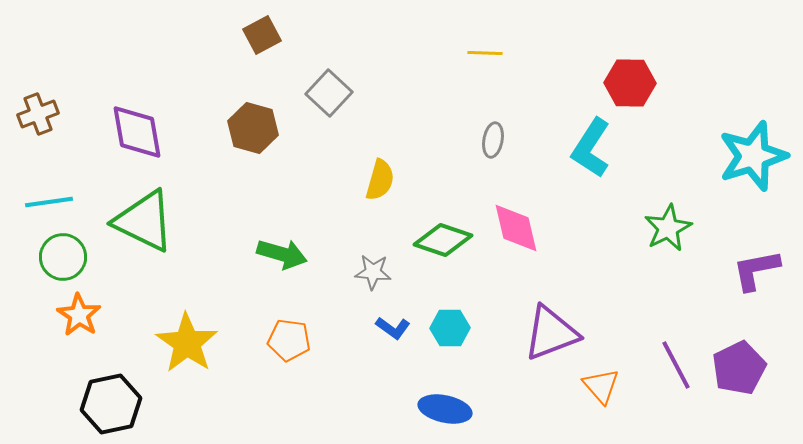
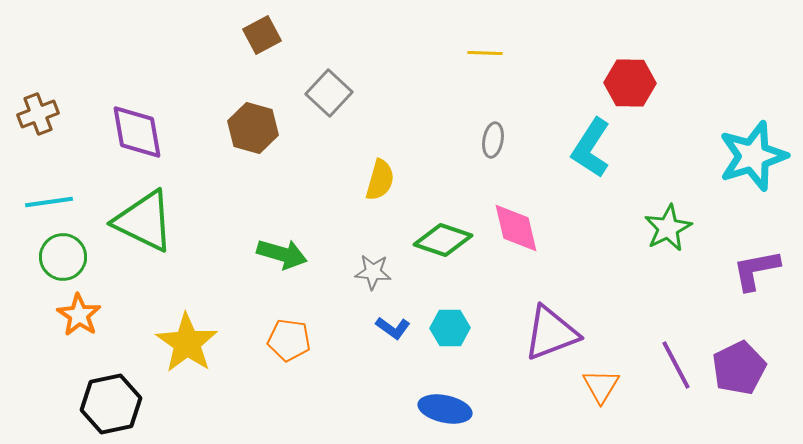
orange triangle: rotated 12 degrees clockwise
